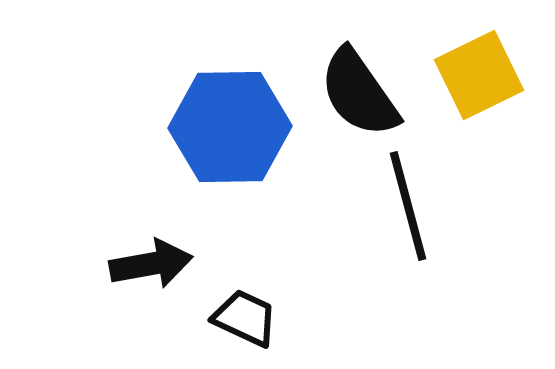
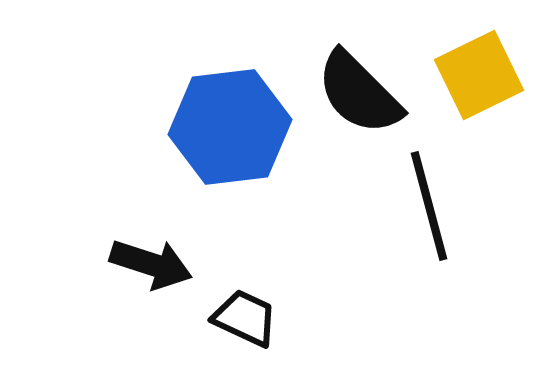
black semicircle: rotated 10 degrees counterclockwise
blue hexagon: rotated 6 degrees counterclockwise
black line: moved 21 px right
black arrow: rotated 28 degrees clockwise
